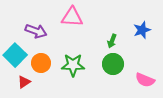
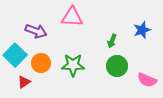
green circle: moved 4 px right, 2 px down
pink semicircle: moved 2 px right
